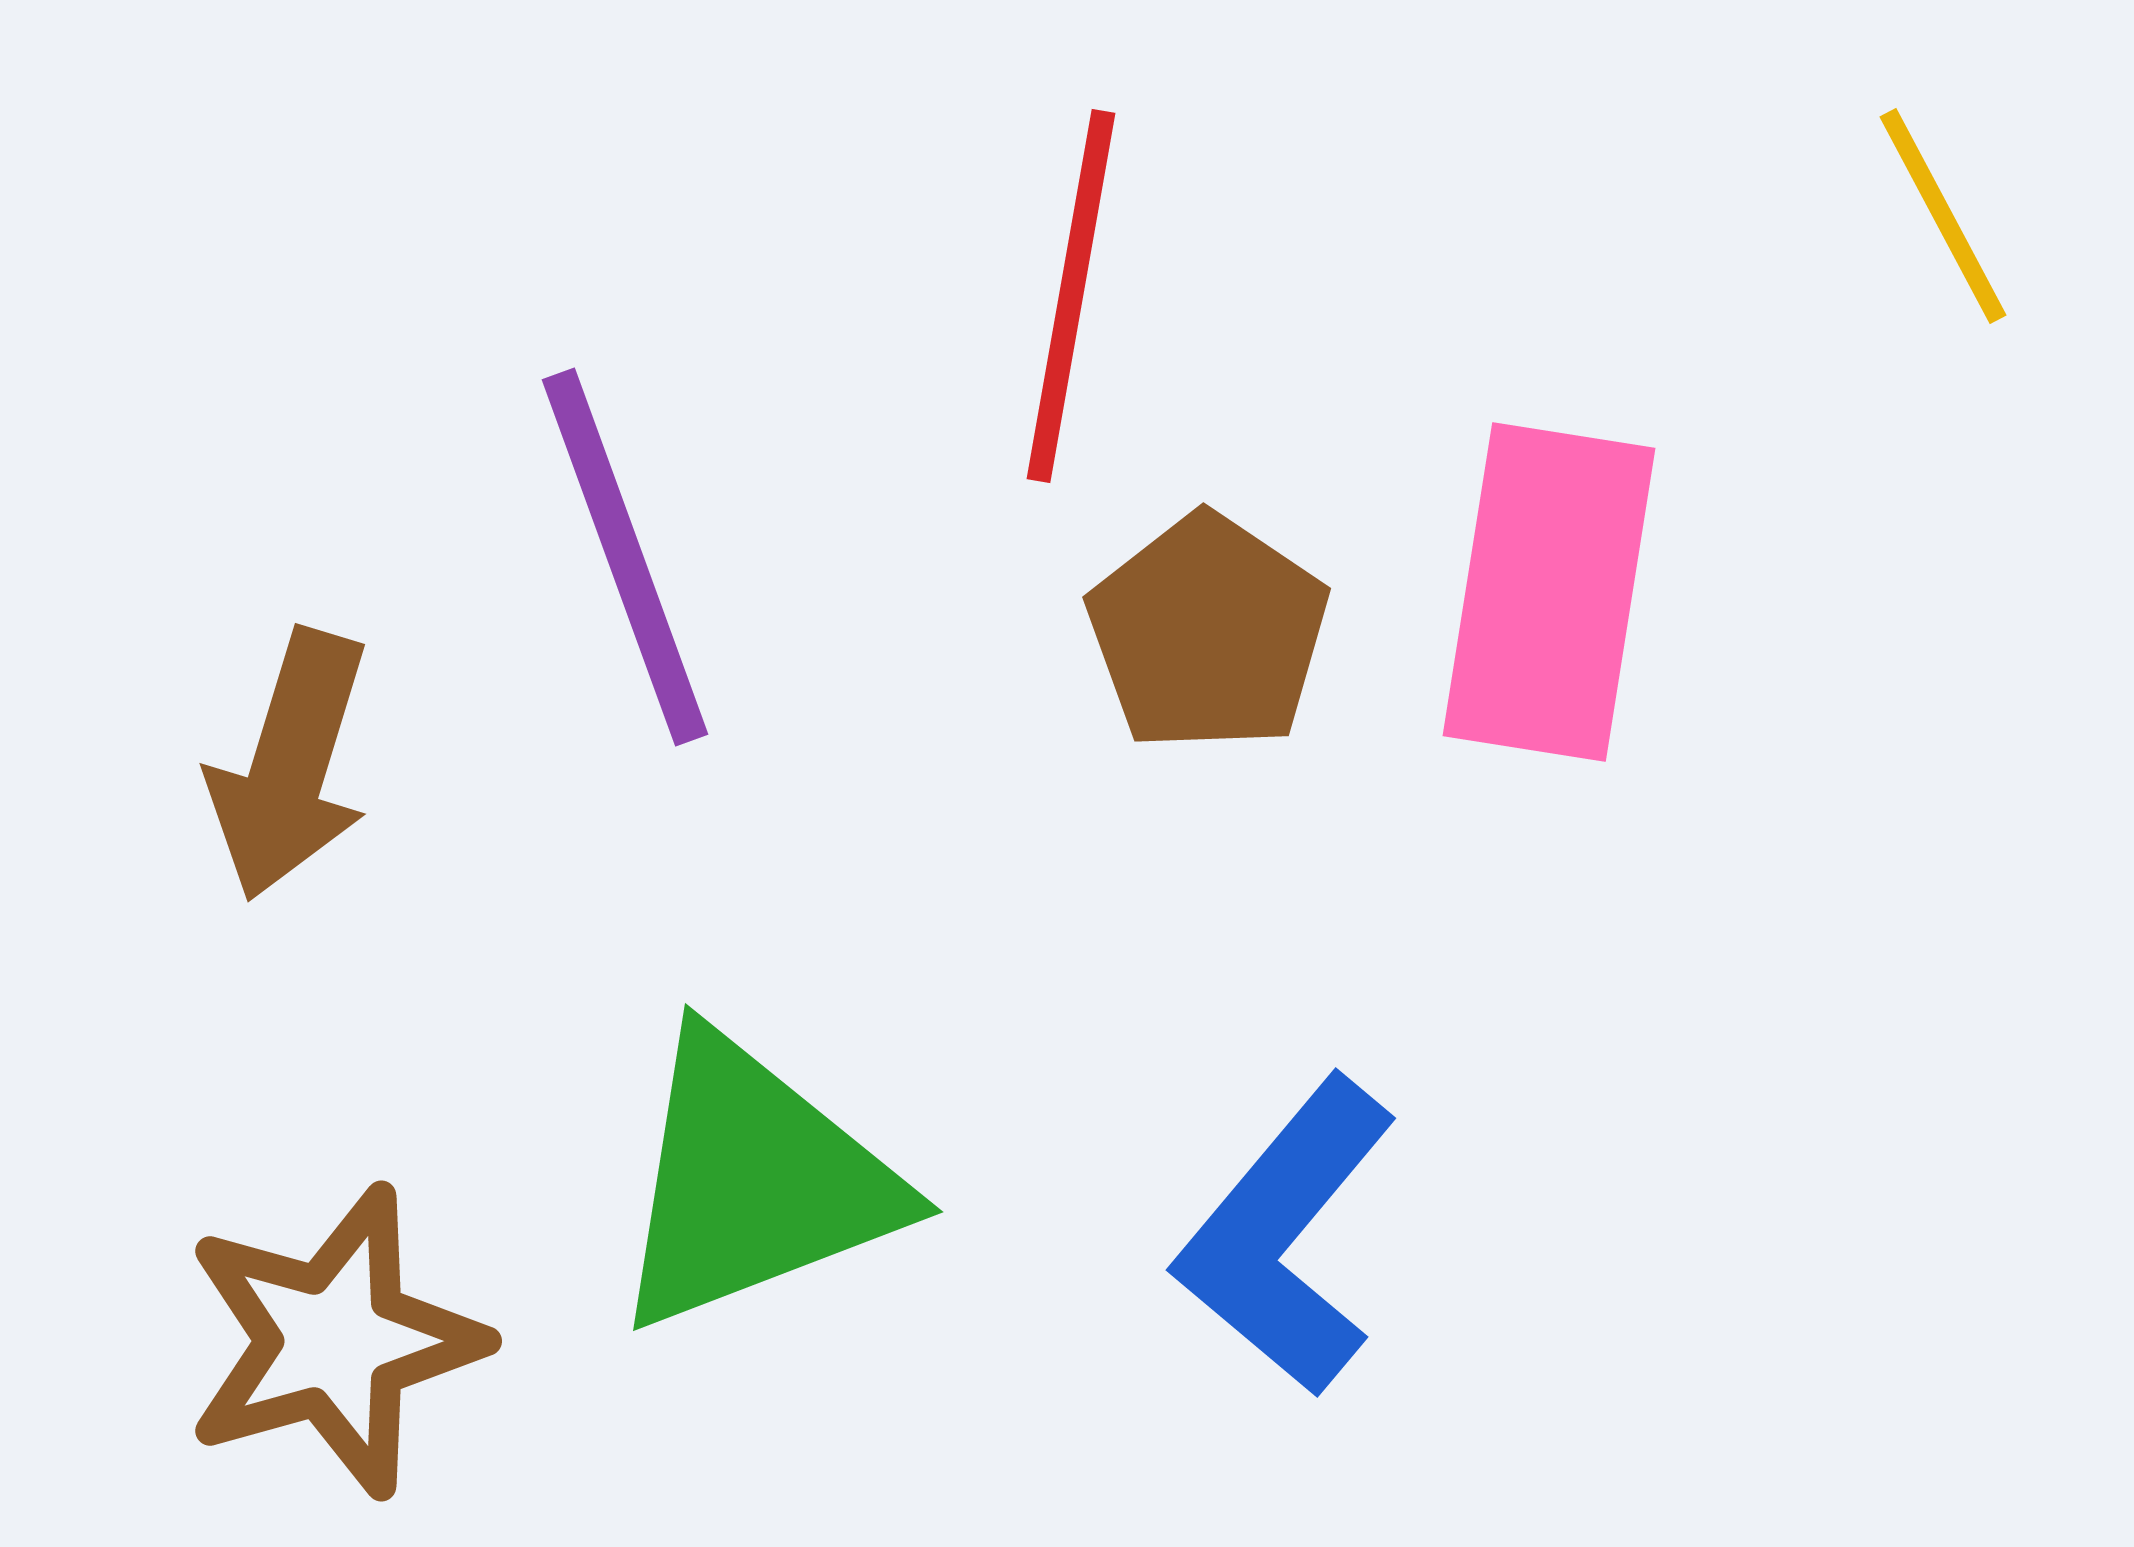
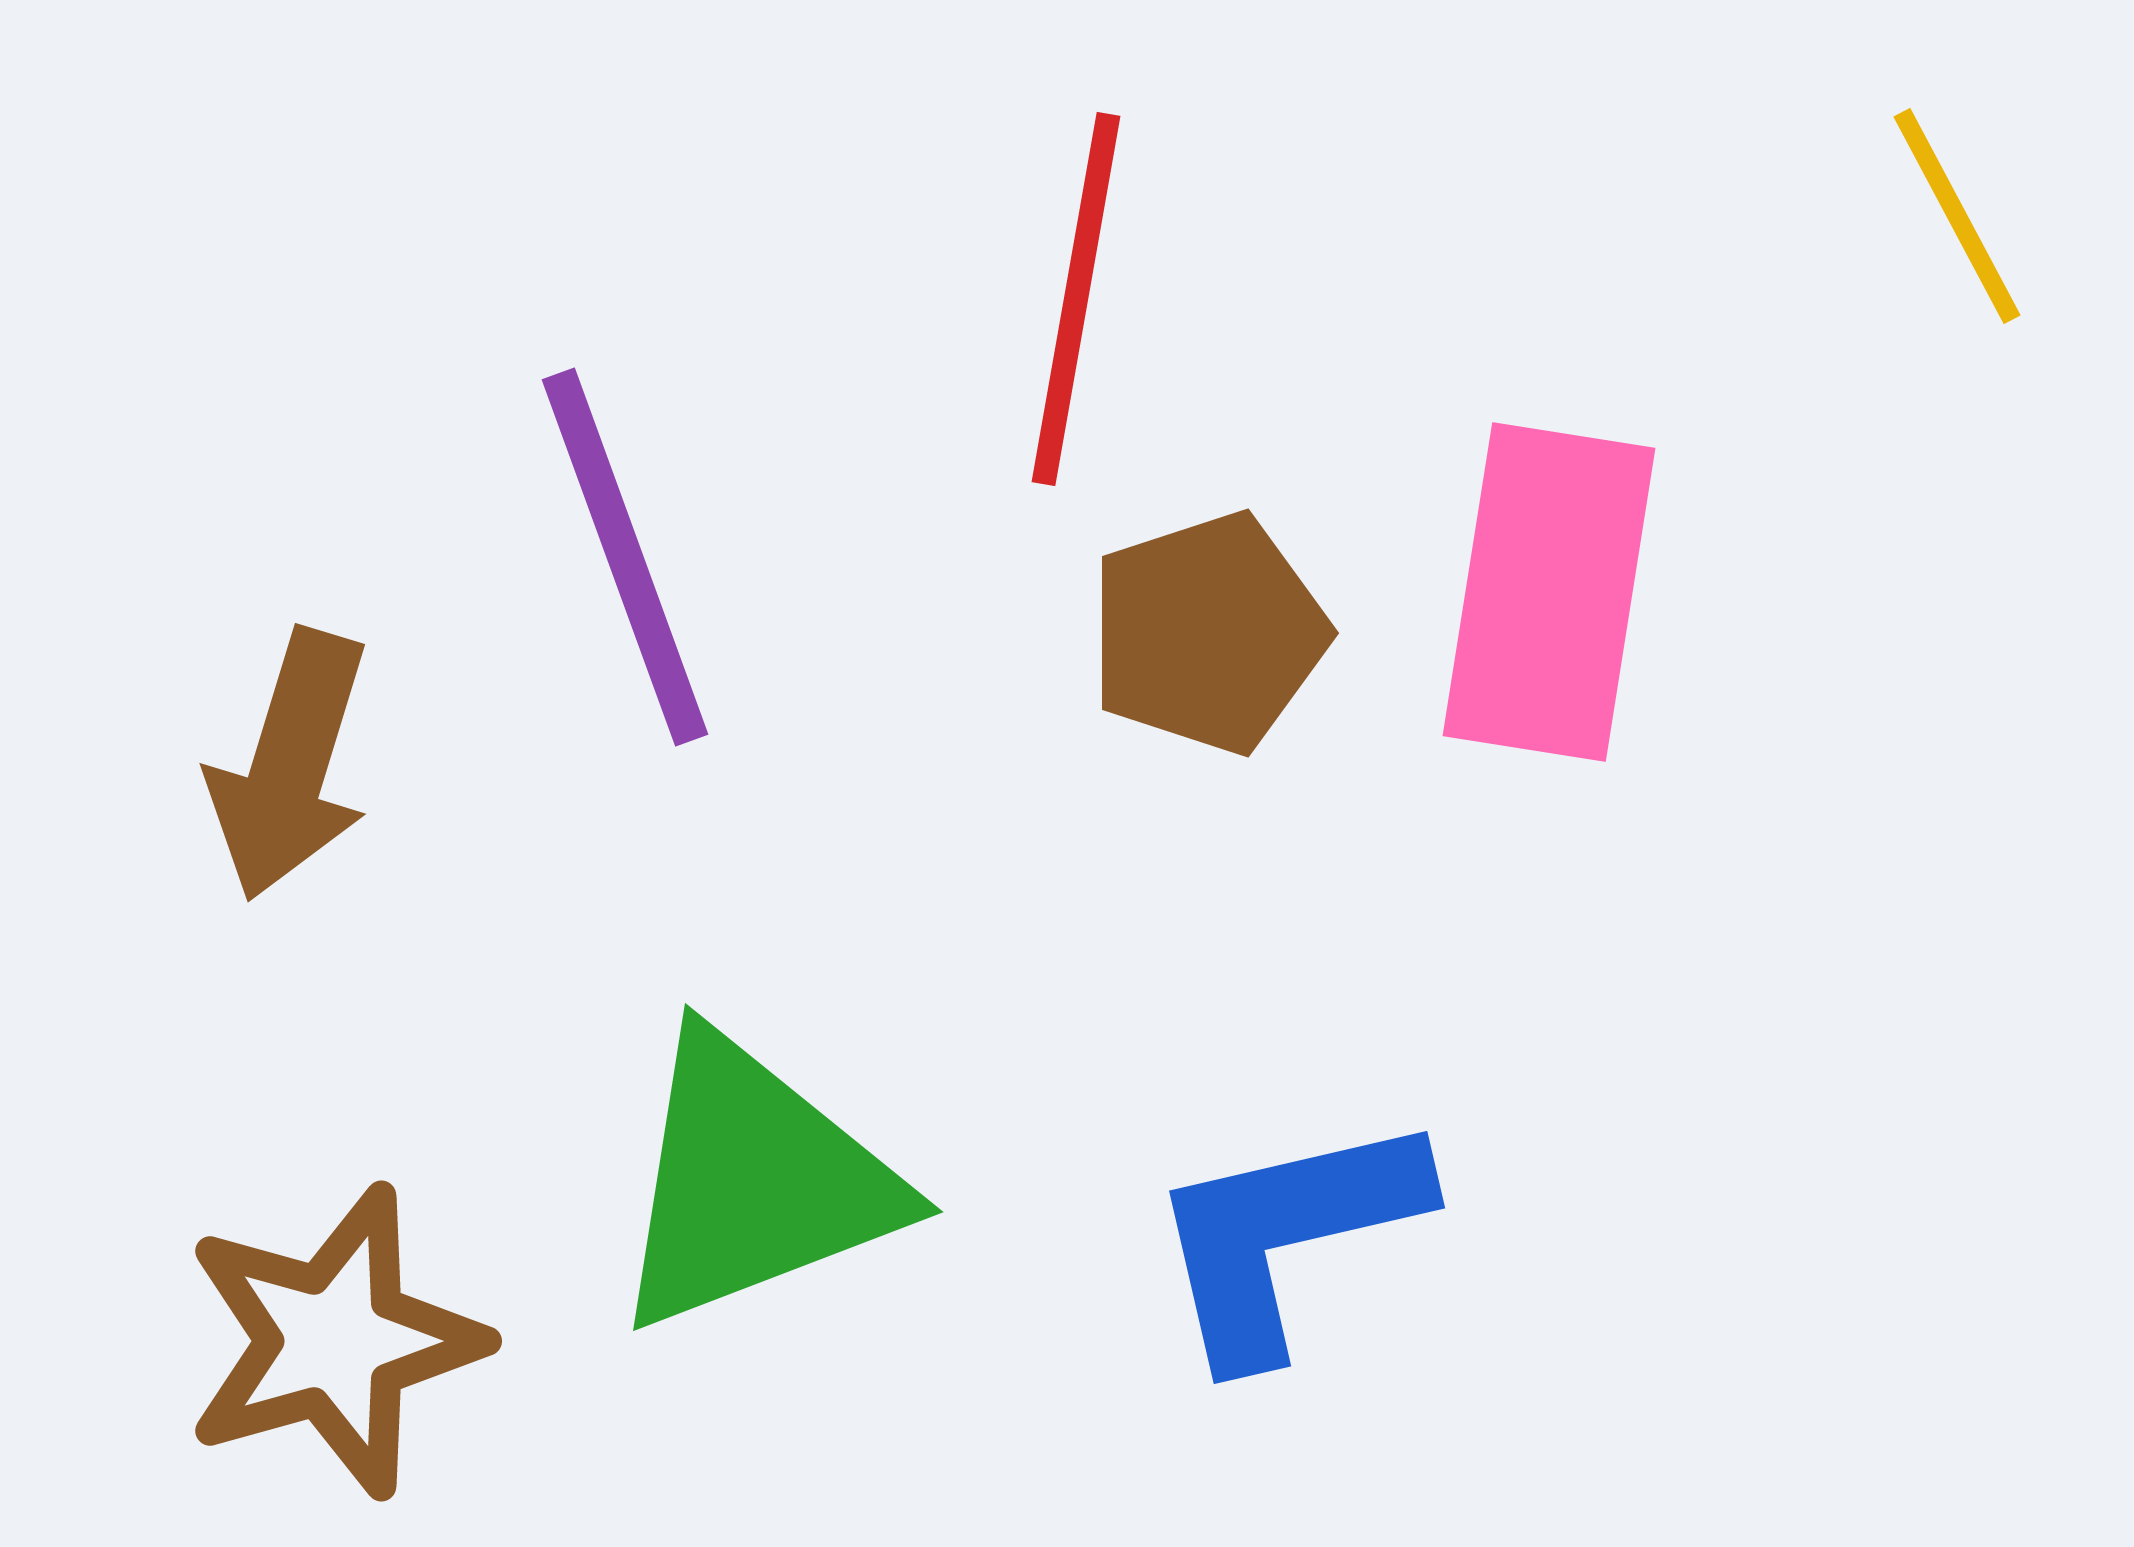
yellow line: moved 14 px right
red line: moved 5 px right, 3 px down
brown pentagon: rotated 20 degrees clockwise
blue L-shape: rotated 37 degrees clockwise
